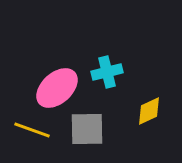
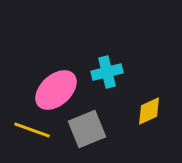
pink ellipse: moved 1 px left, 2 px down
gray square: rotated 21 degrees counterclockwise
